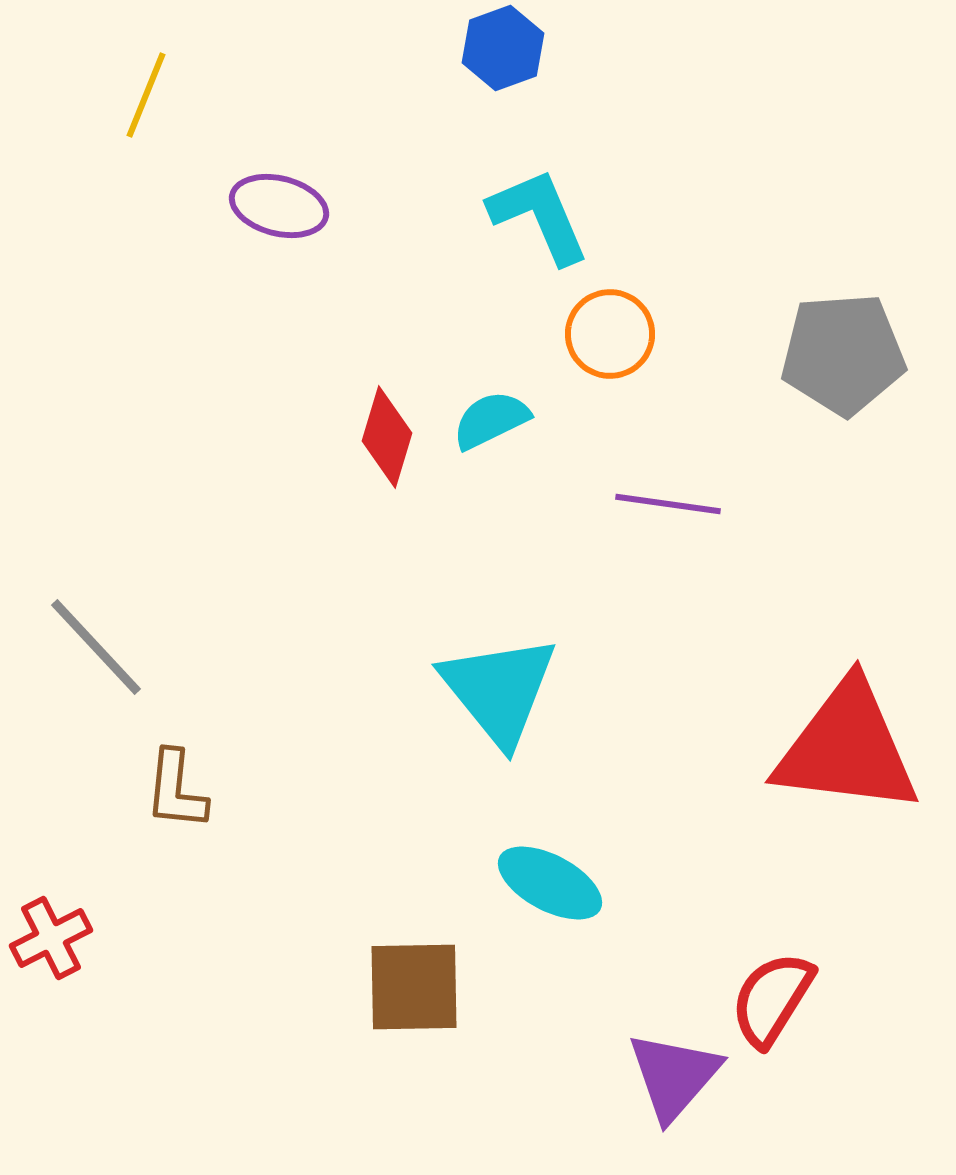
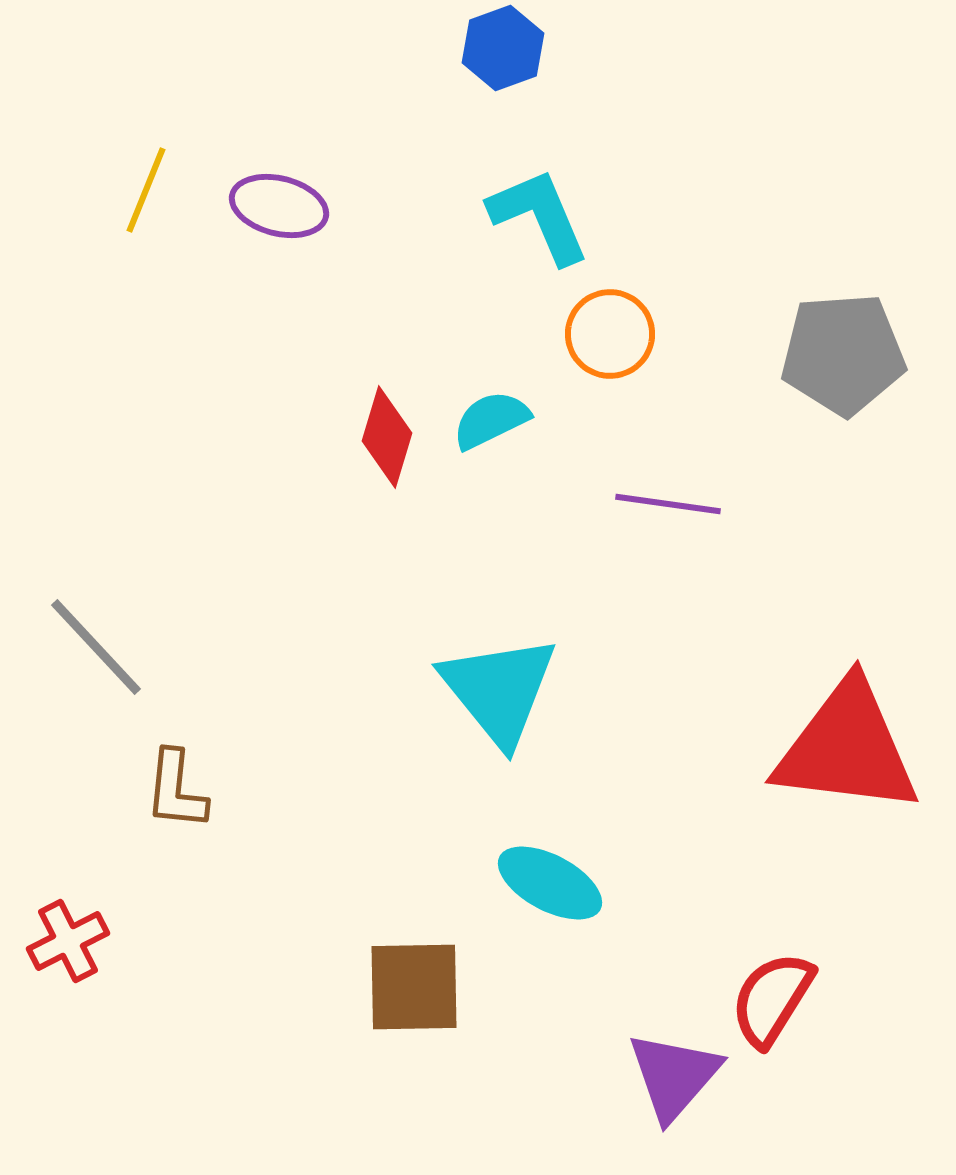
yellow line: moved 95 px down
red cross: moved 17 px right, 3 px down
